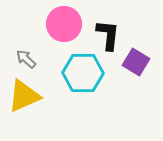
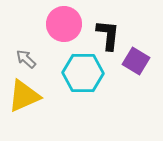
purple square: moved 1 px up
